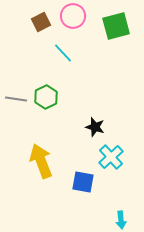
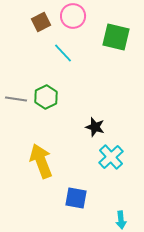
green square: moved 11 px down; rotated 28 degrees clockwise
blue square: moved 7 px left, 16 px down
